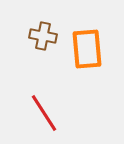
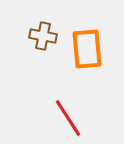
red line: moved 24 px right, 5 px down
